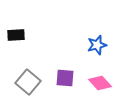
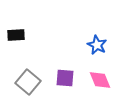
blue star: rotated 30 degrees counterclockwise
pink diamond: moved 3 px up; rotated 20 degrees clockwise
